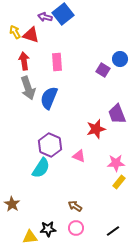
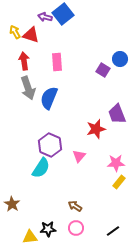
pink triangle: rotated 48 degrees clockwise
